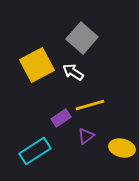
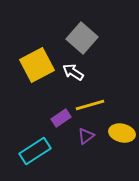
yellow ellipse: moved 15 px up
